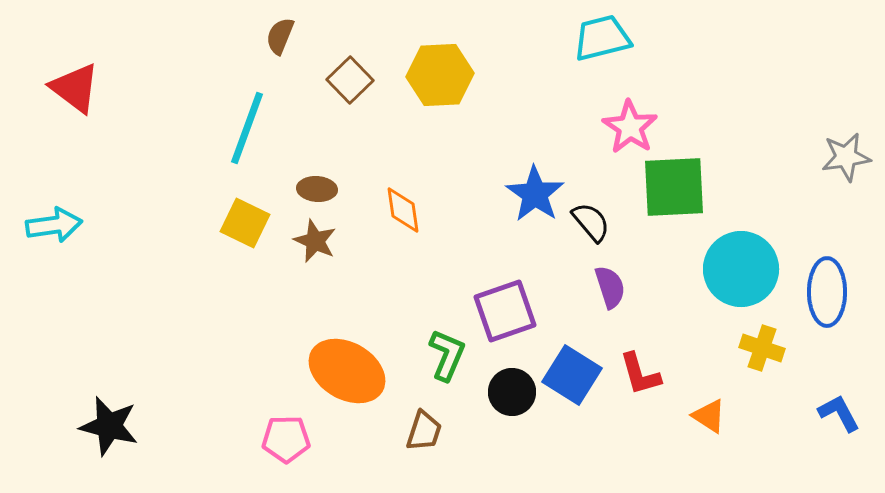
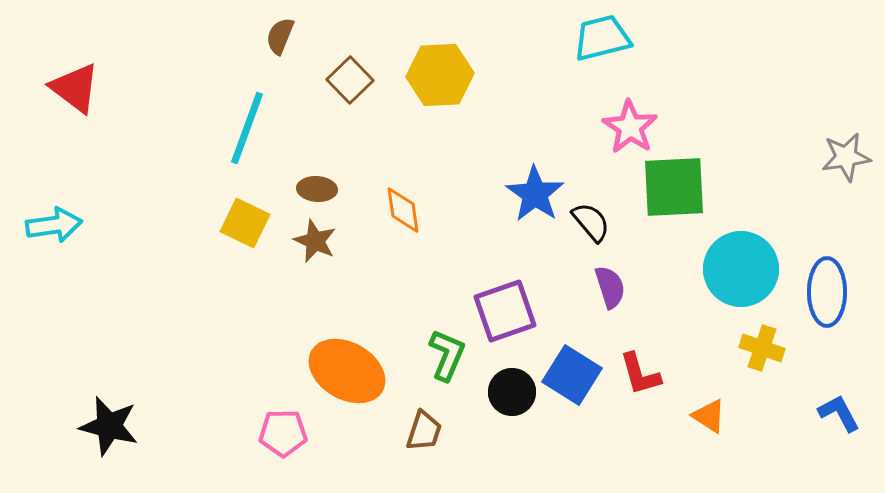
pink pentagon: moved 3 px left, 6 px up
